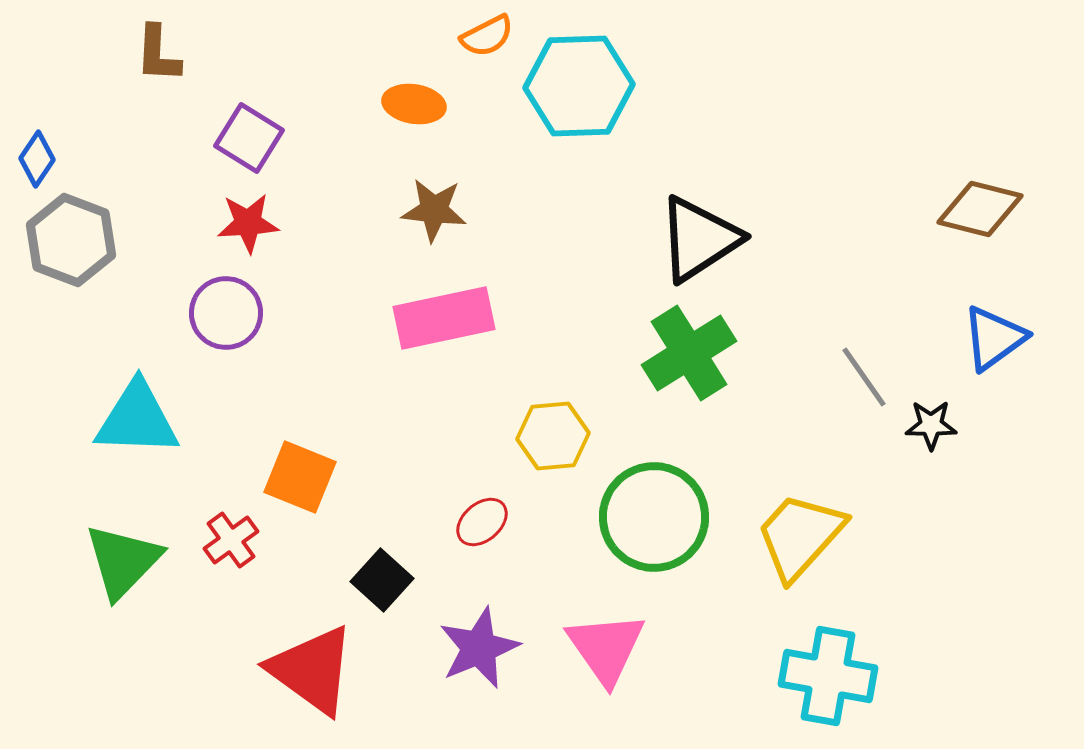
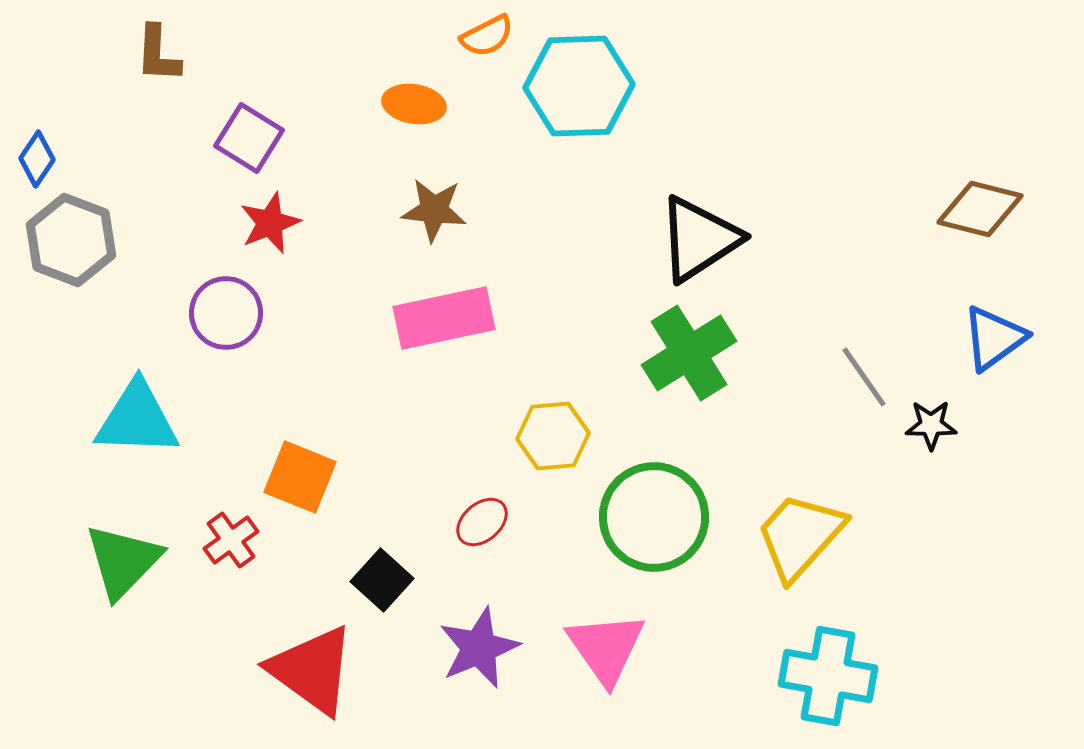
red star: moved 22 px right; rotated 18 degrees counterclockwise
